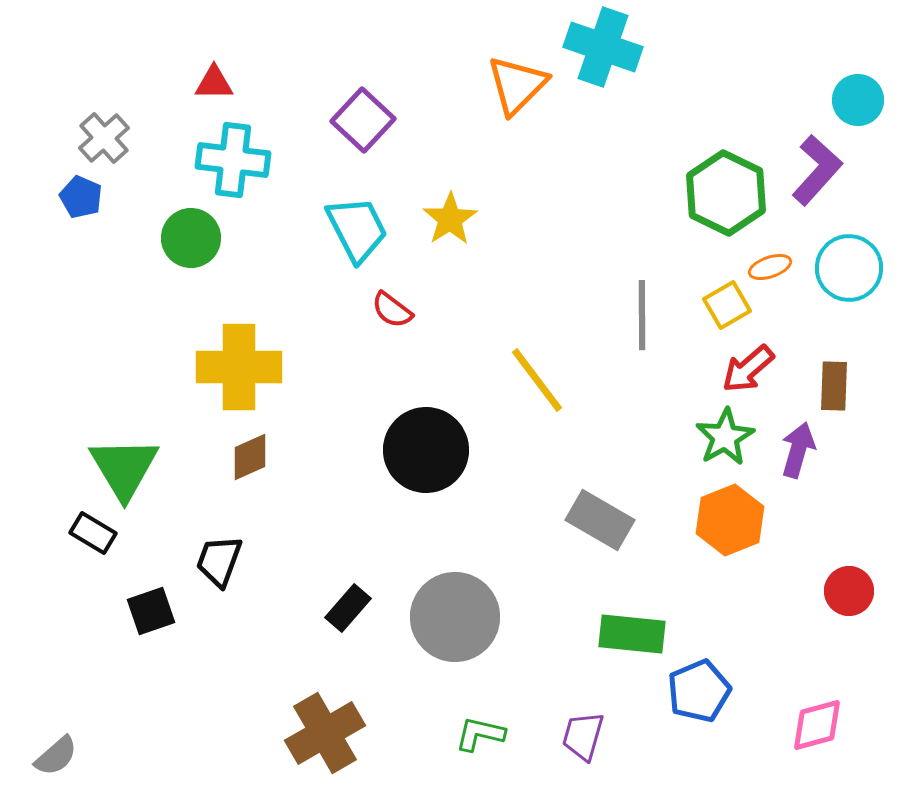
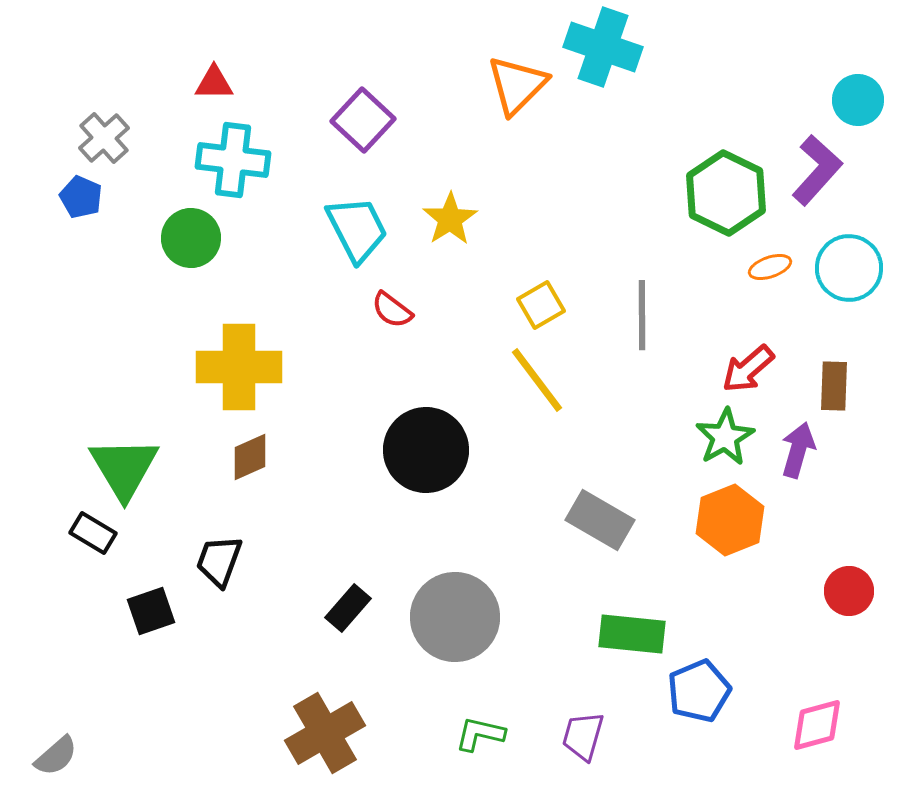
yellow square at (727, 305): moved 186 px left
